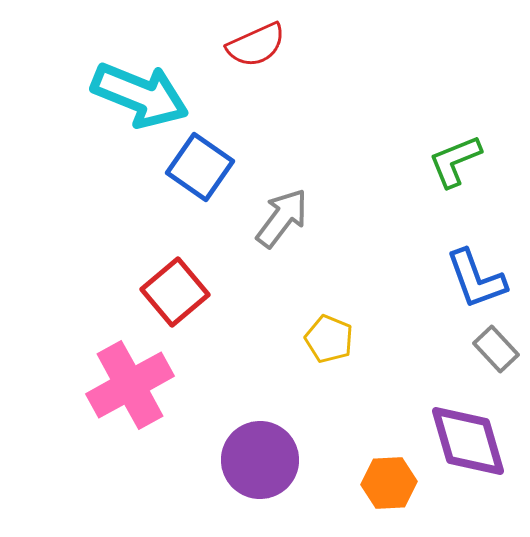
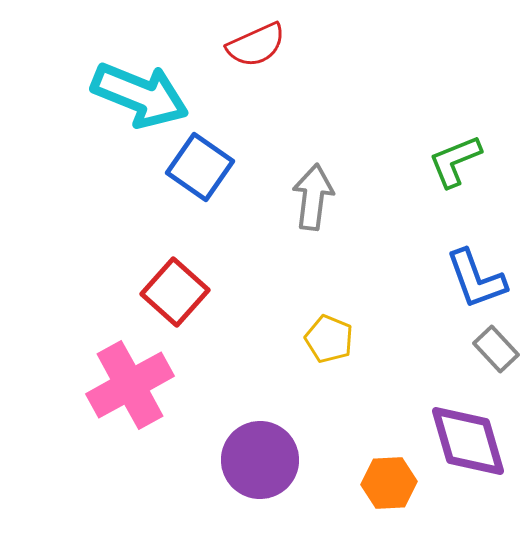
gray arrow: moved 31 px right, 21 px up; rotated 30 degrees counterclockwise
red square: rotated 8 degrees counterclockwise
